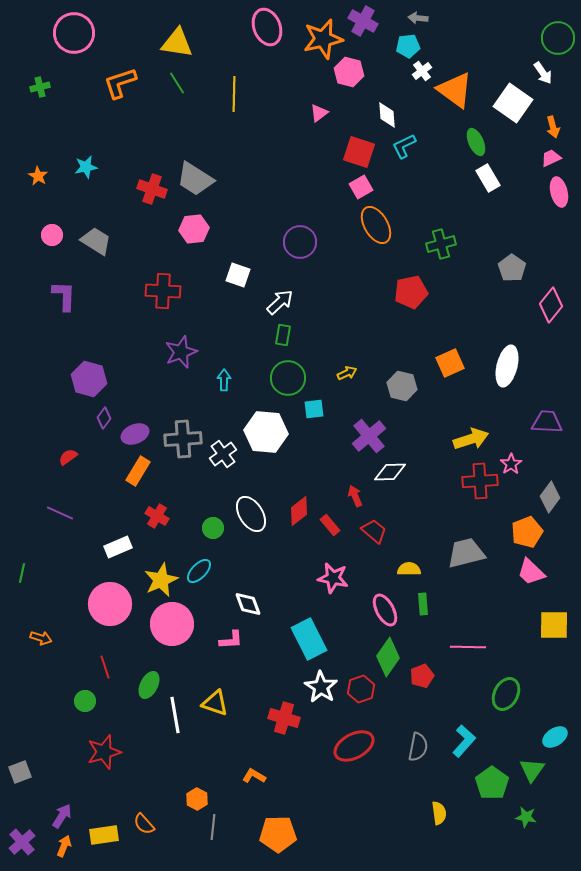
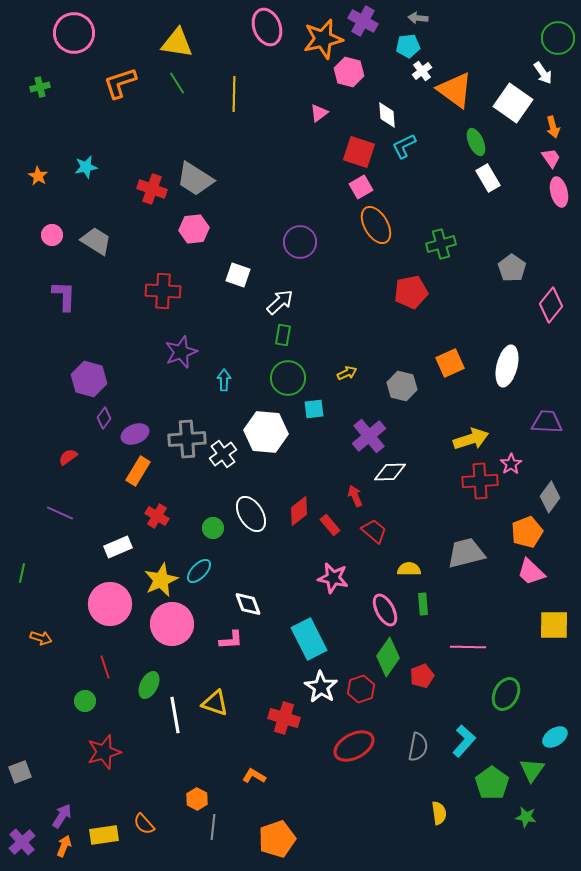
pink trapezoid at (551, 158): rotated 80 degrees clockwise
gray cross at (183, 439): moved 4 px right
orange pentagon at (278, 834): moved 1 px left, 5 px down; rotated 18 degrees counterclockwise
